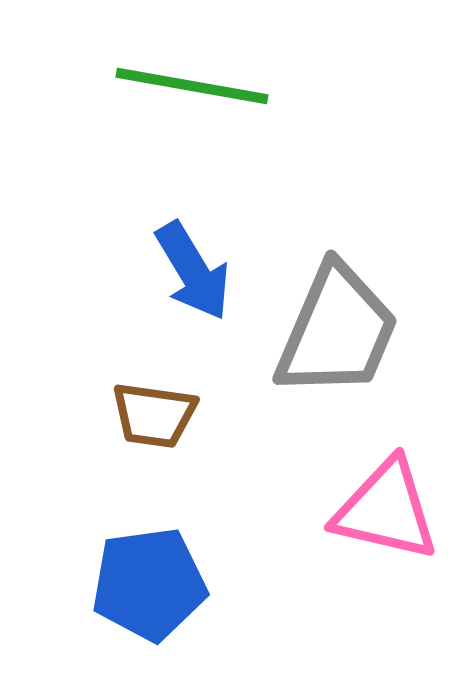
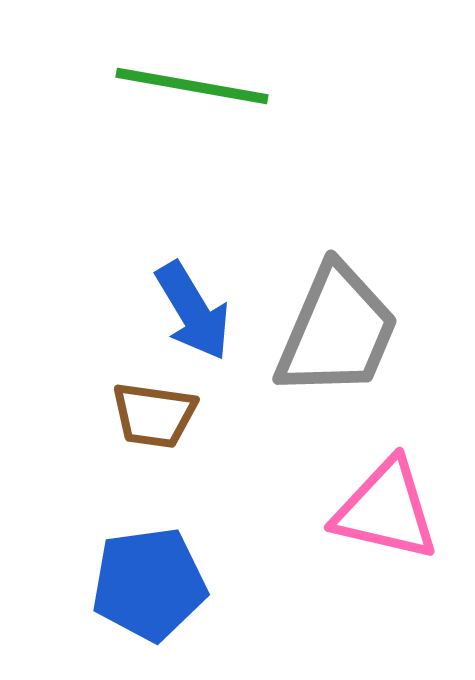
blue arrow: moved 40 px down
